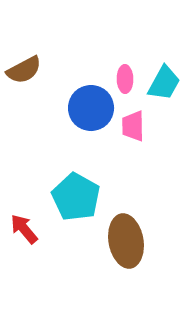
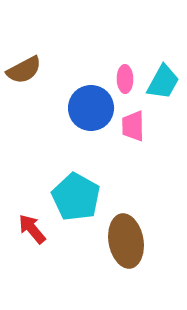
cyan trapezoid: moved 1 px left, 1 px up
red arrow: moved 8 px right
